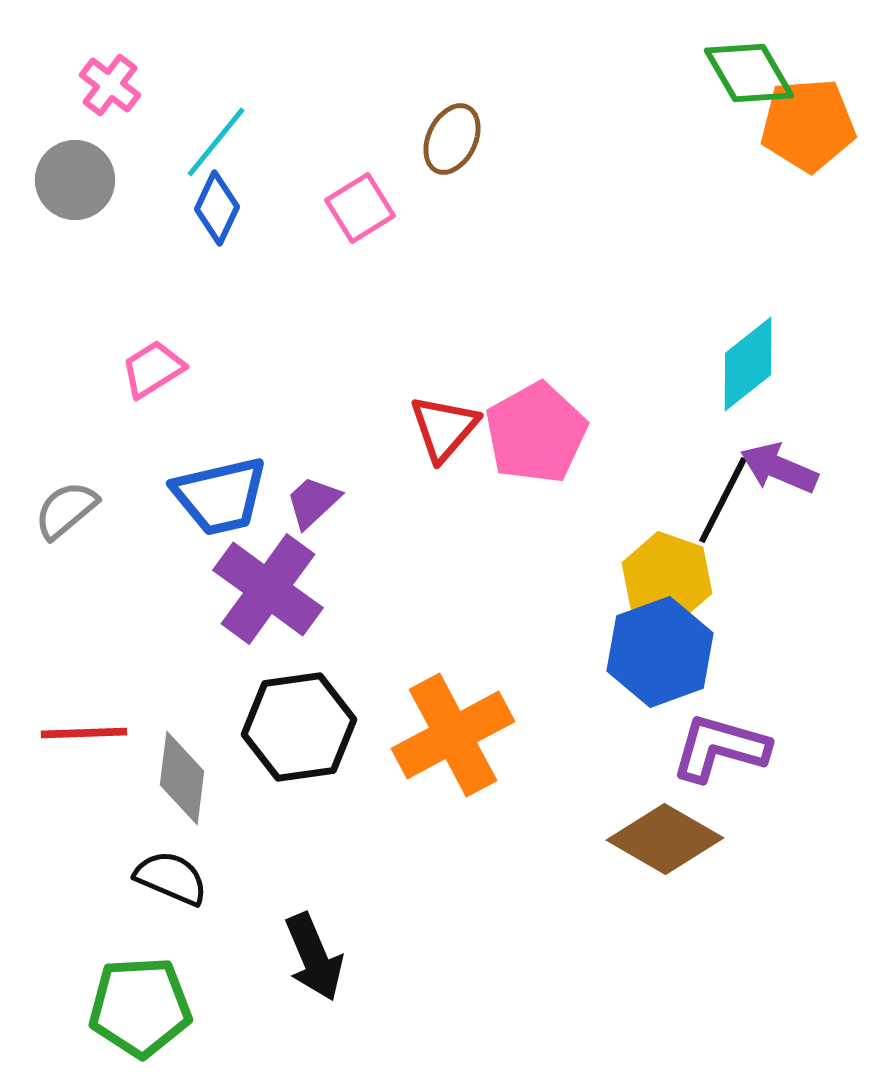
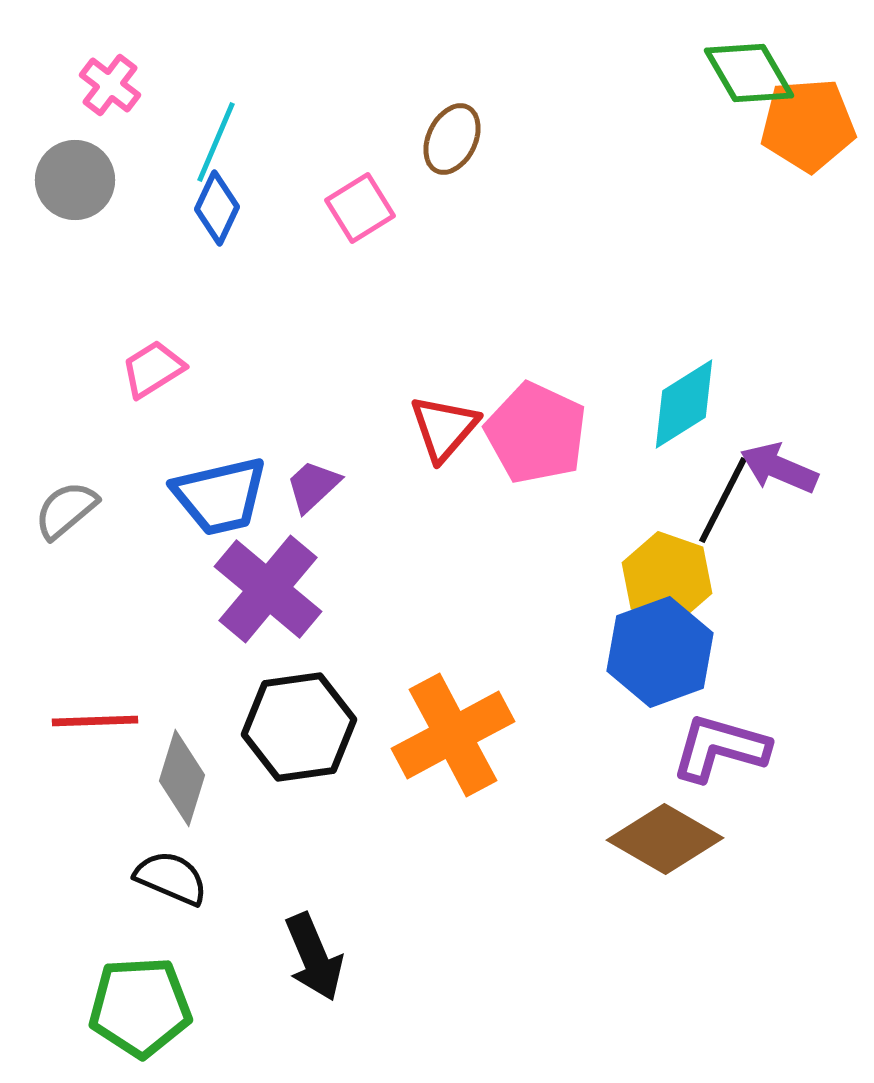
cyan line: rotated 16 degrees counterclockwise
cyan diamond: moved 64 px left, 40 px down; rotated 6 degrees clockwise
pink pentagon: rotated 18 degrees counterclockwise
purple trapezoid: moved 16 px up
purple cross: rotated 4 degrees clockwise
red line: moved 11 px right, 12 px up
gray diamond: rotated 10 degrees clockwise
